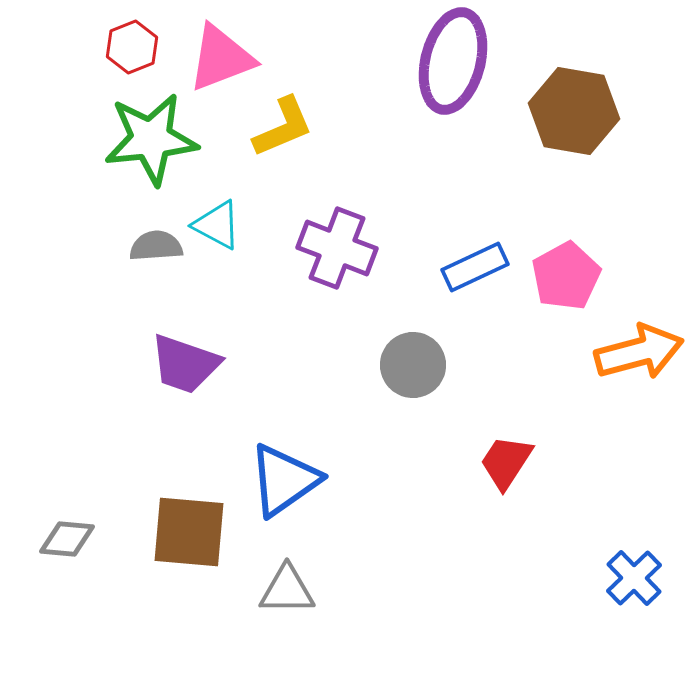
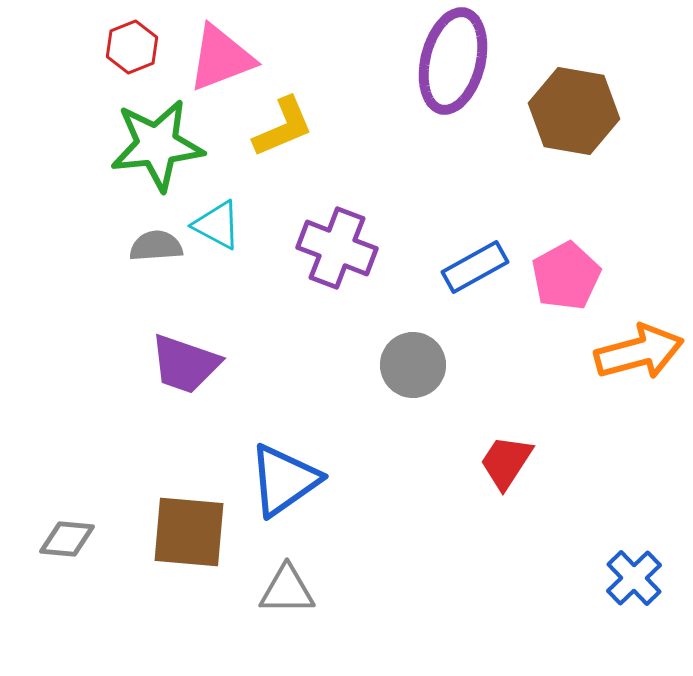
green star: moved 6 px right, 6 px down
blue rectangle: rotated 4 degrees counterclockwise
